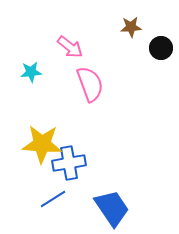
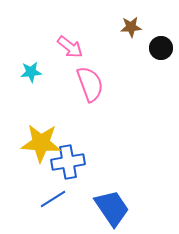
yellow star: moved 1 px left, 1 px up
blue cross: moved 1 px left, 1 px up
